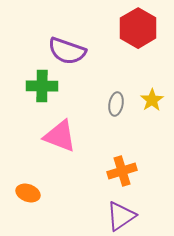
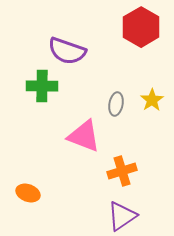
red hexagon: moved 3 px right, 1 px up
pink triangle: moved 24 px right
purple triangle: moved 1 px right
